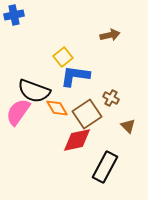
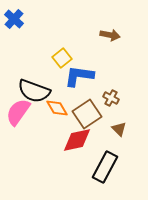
blue cross: moved 4 px down; rotated 36 degrees counterclockwise
brown arrow: rotated 24 degrees clockwise
yellow square: moved 1 px left, 1 px down
blue L-shape: moved 4 px right
brown triangle: moved 9 px left, 3 px down
